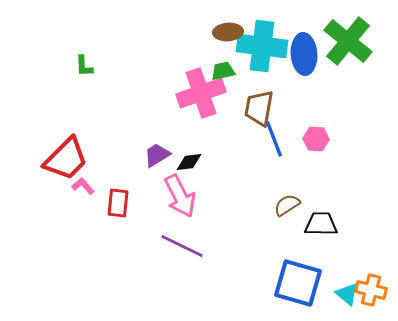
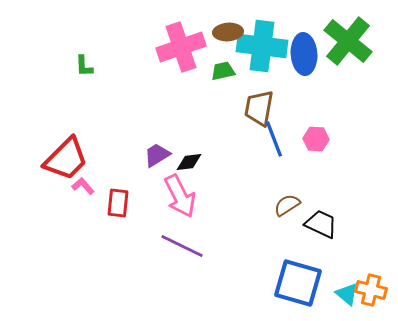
pink cross: moved 20 px left, 46 px up
black trapezoid: rotated 24 degrees clockwise
